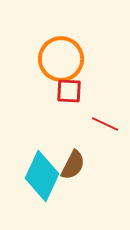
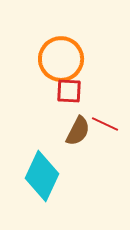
brown semicircle: moved 5 px right, 34 px up
